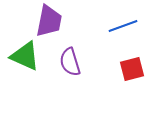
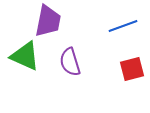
purple trapezoid: moved 1 px left
